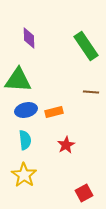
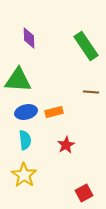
blue ellipse: moved 2 px down
